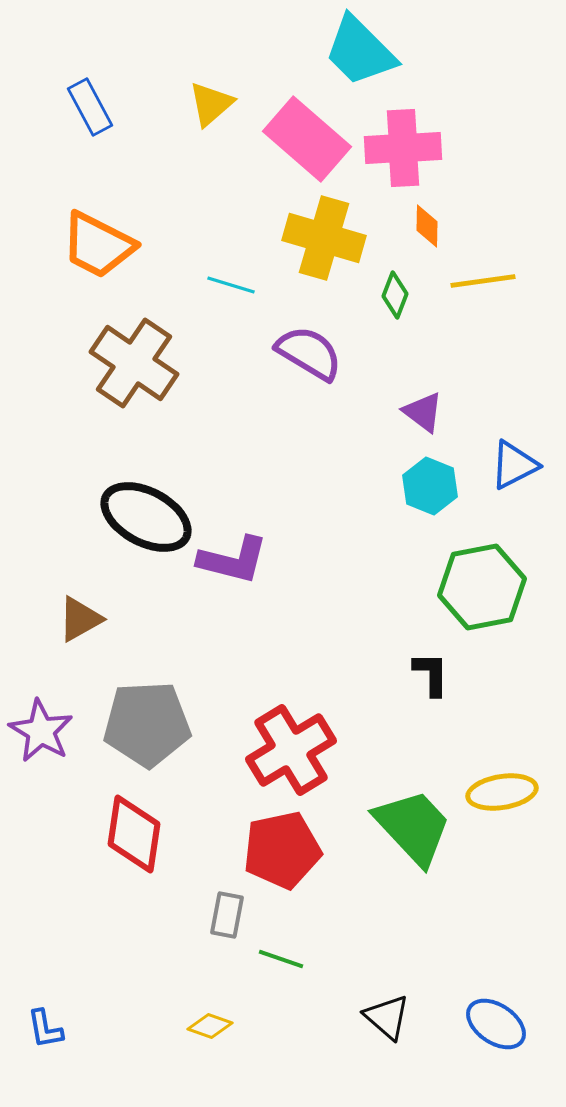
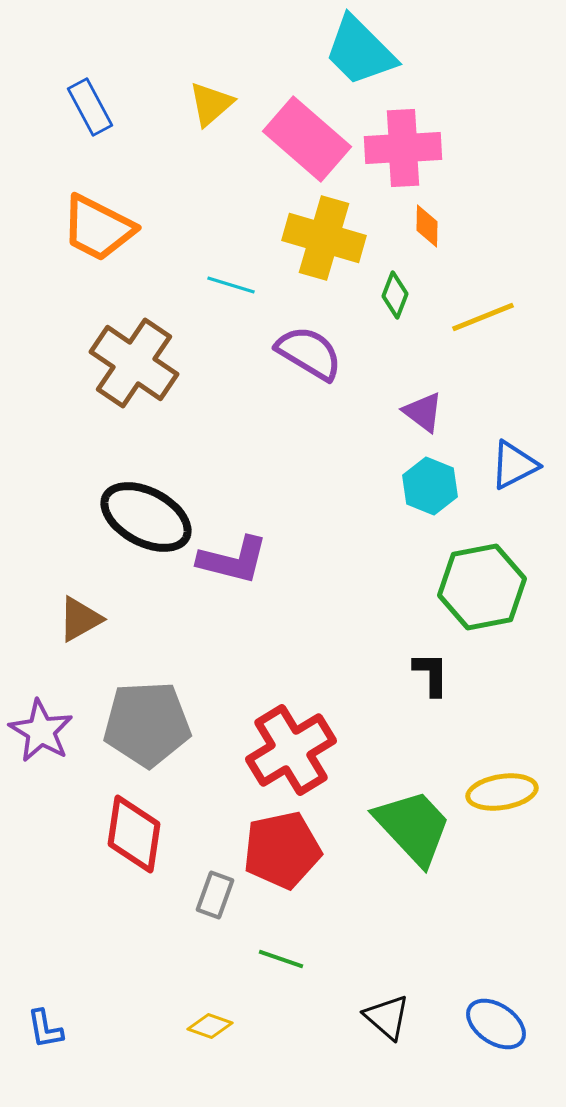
orange trapezoid: moved 17 px up
yellow line: moved 36 px down; rotated 14 degrees counterclockwise
gray rectangle: moved 12 px left, 20 px up; rotated 9 degrees clockwise
